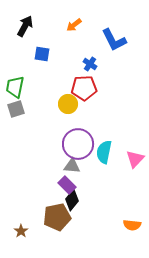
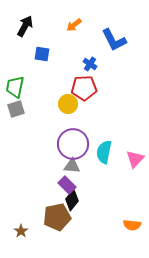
purple circle: moved 5 px left
